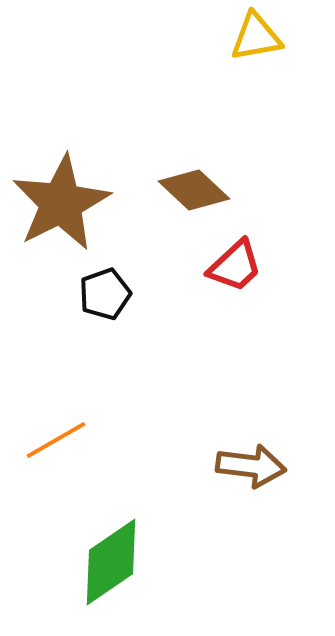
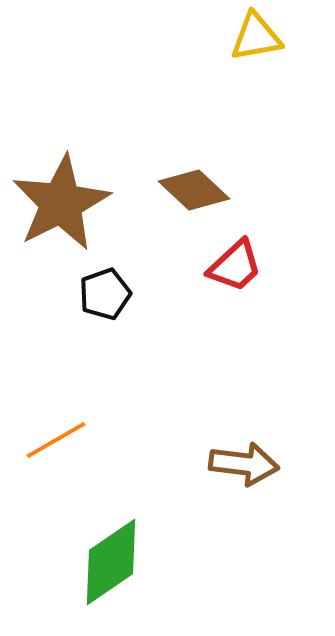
brown arrow: moved 7 px left, 2 px up
